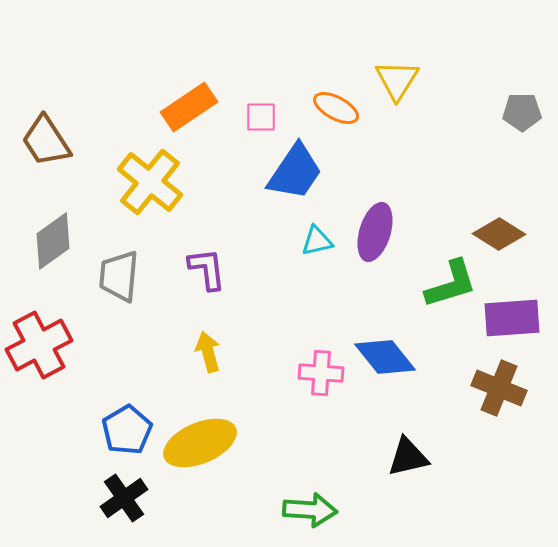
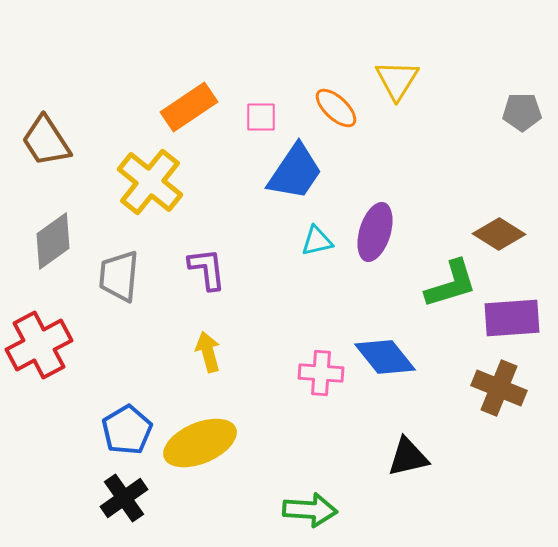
orange ellipse: rotated 15 degrees clockwise
